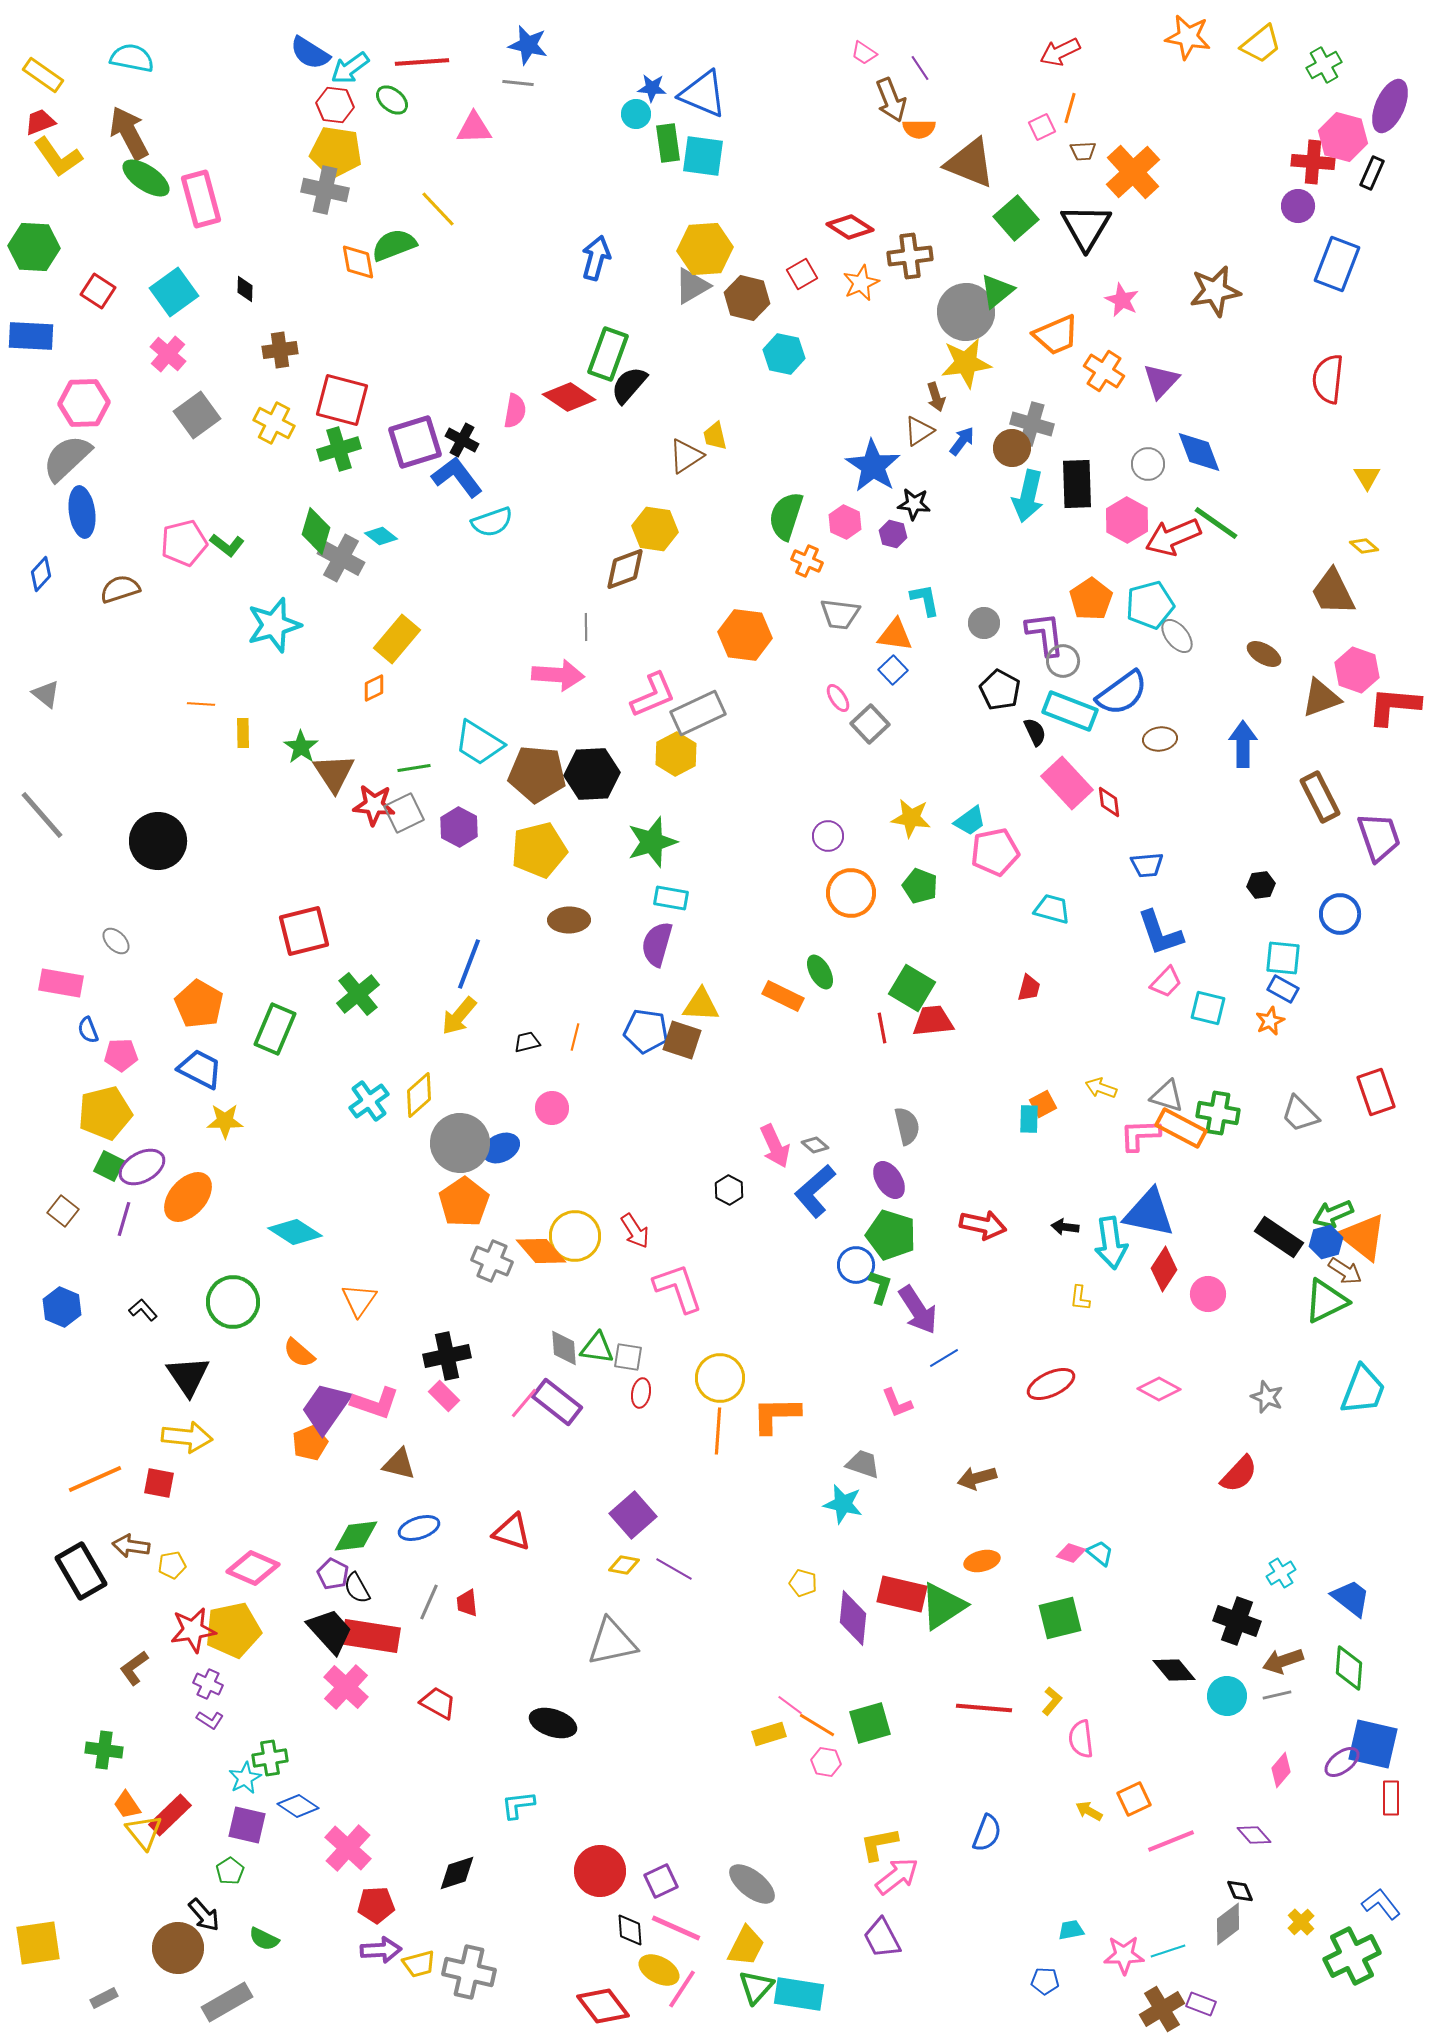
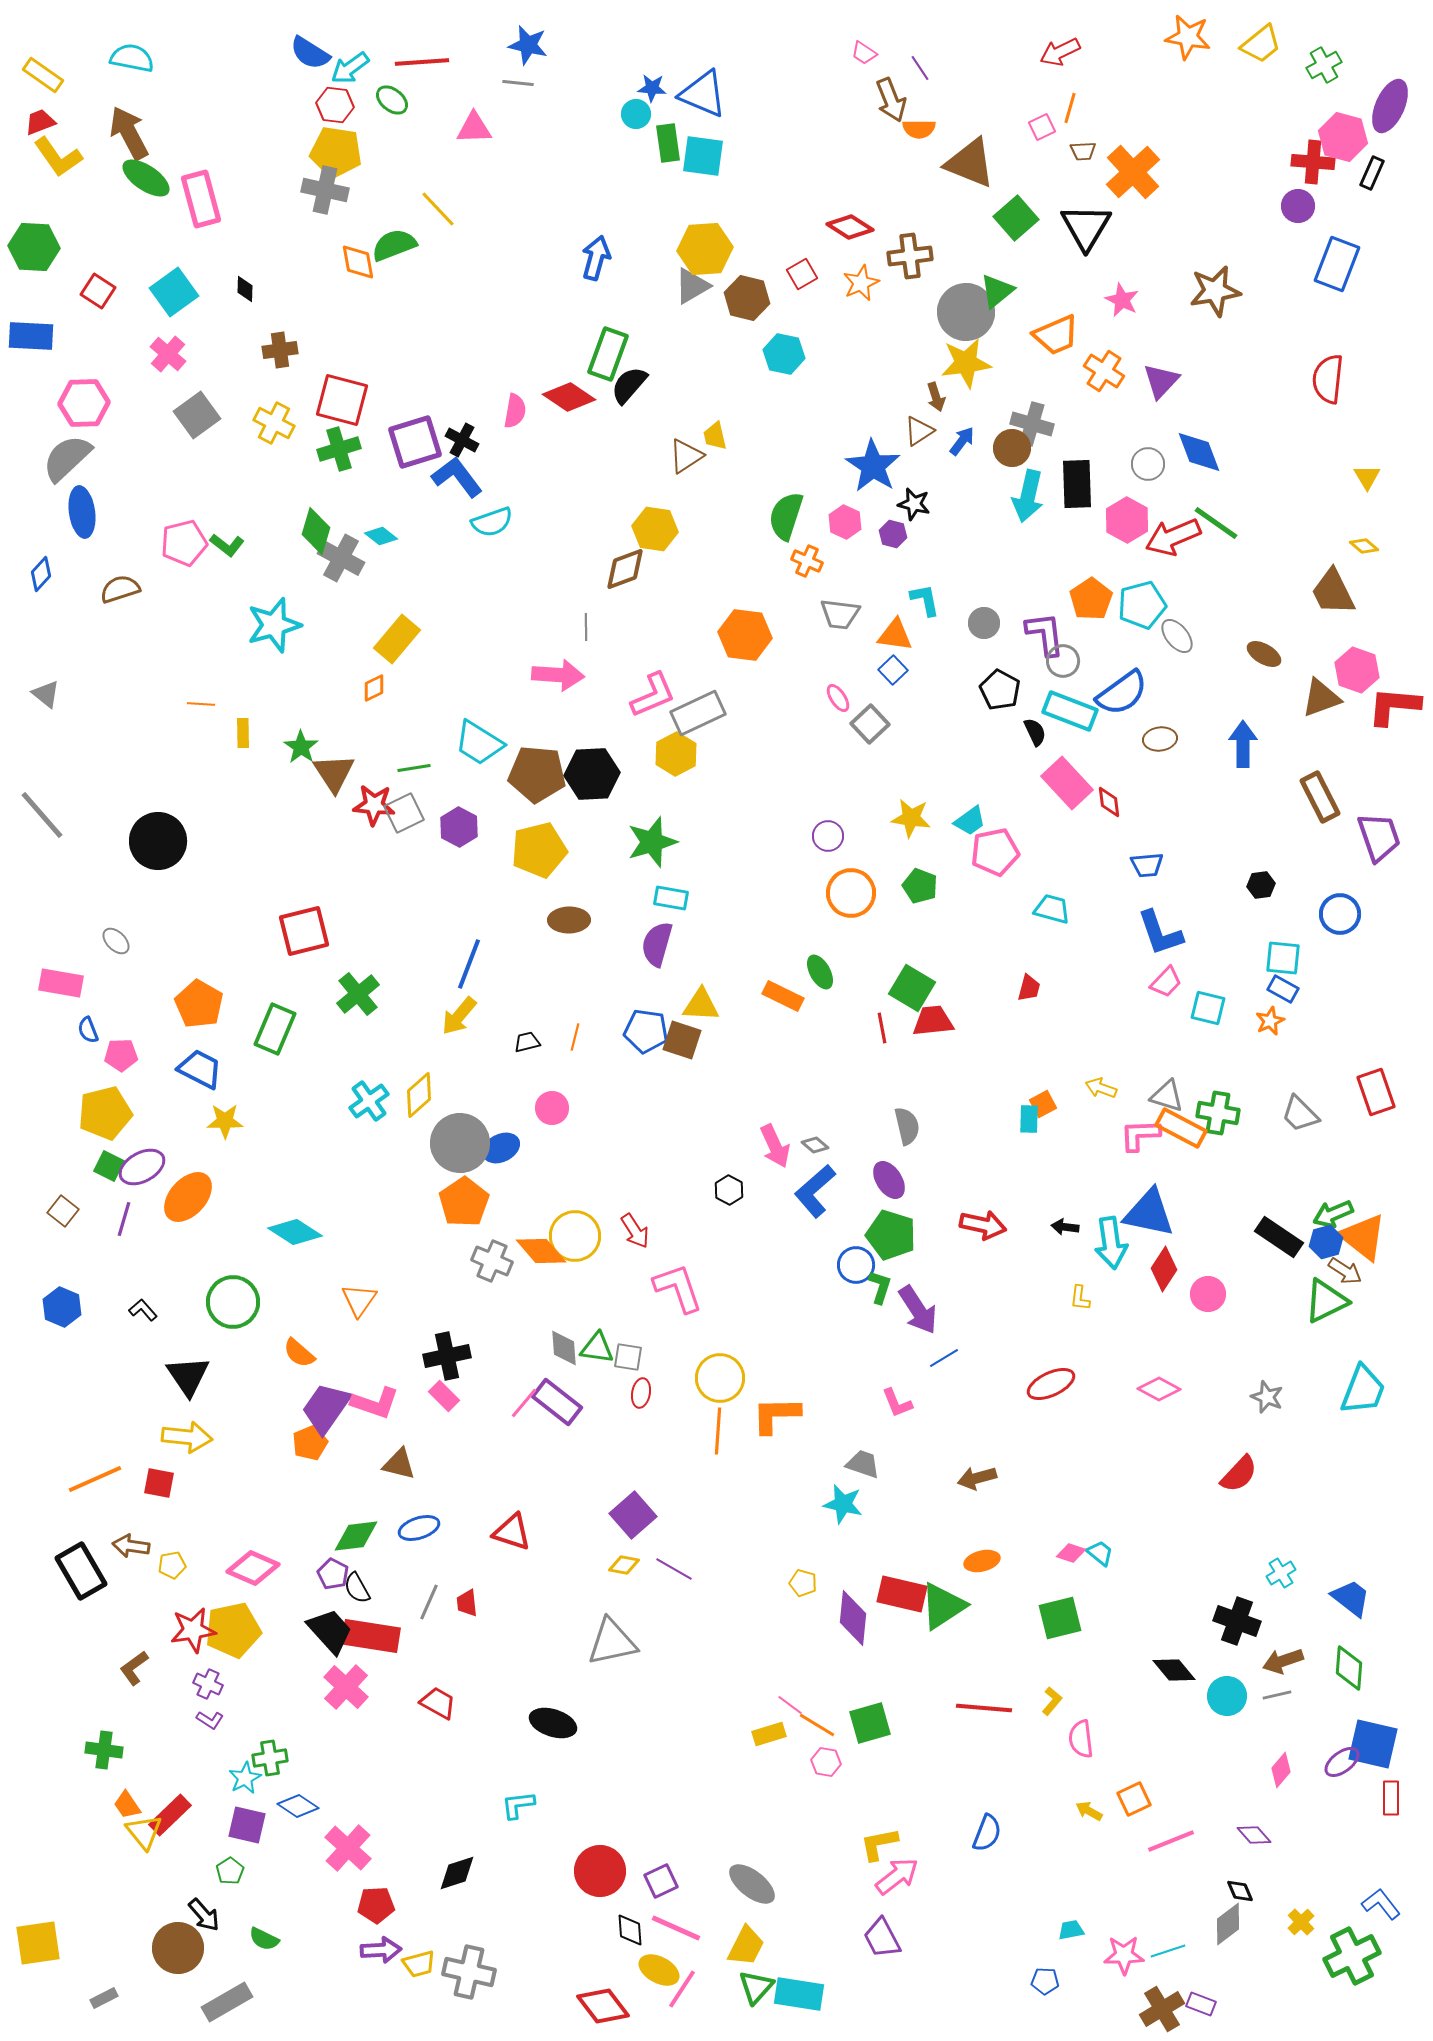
black star at (914, 504): rotated 8 degrees clockwise
cyan pentagon at (1150, 605): moved 8 px left
